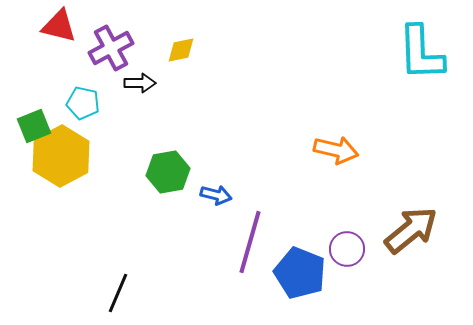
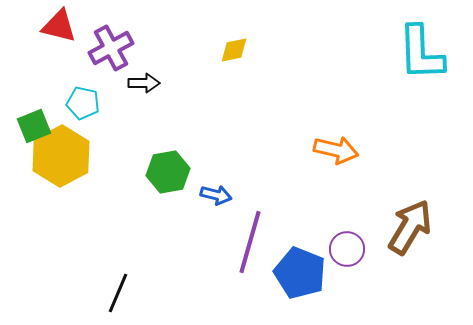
yellow diamond: moved 53 px right
black arrow: moved 4 px right
brown arrow: moved 1 px left, 3 px up; rotated 20 degrees counterclockwise
